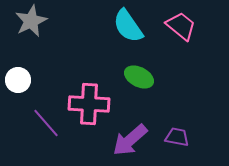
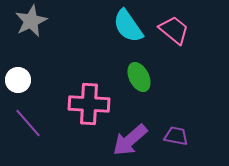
pink trapezoid: moved 7 px left, 4 px down
green ellipse: rotated 36 degrees clockwise
purple line: moved 18 px left
purple trapezoid: moved 1 px left, 1 px up
